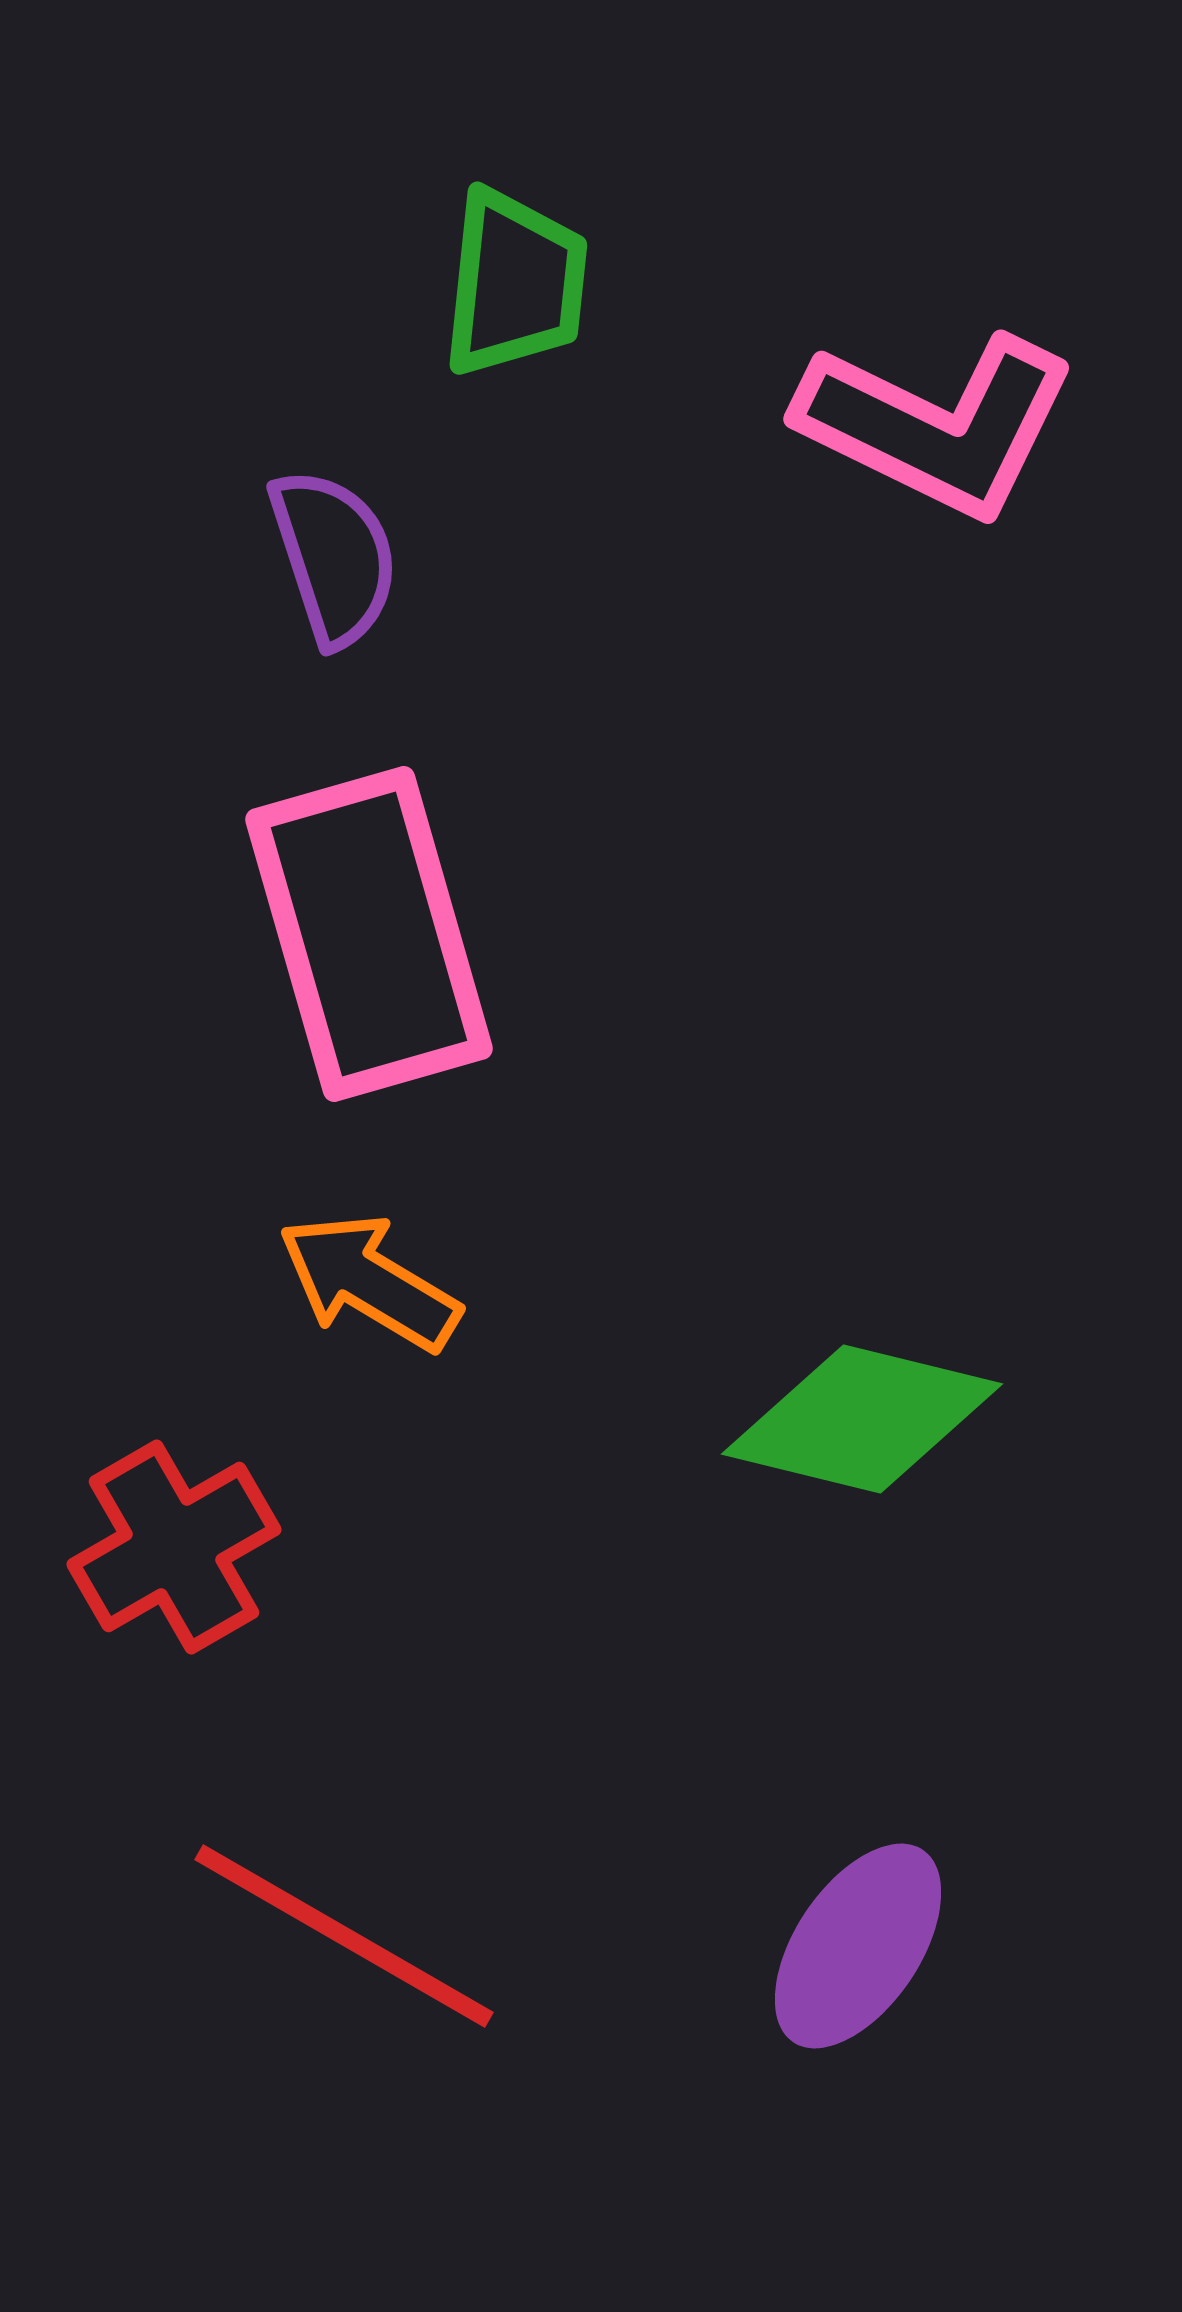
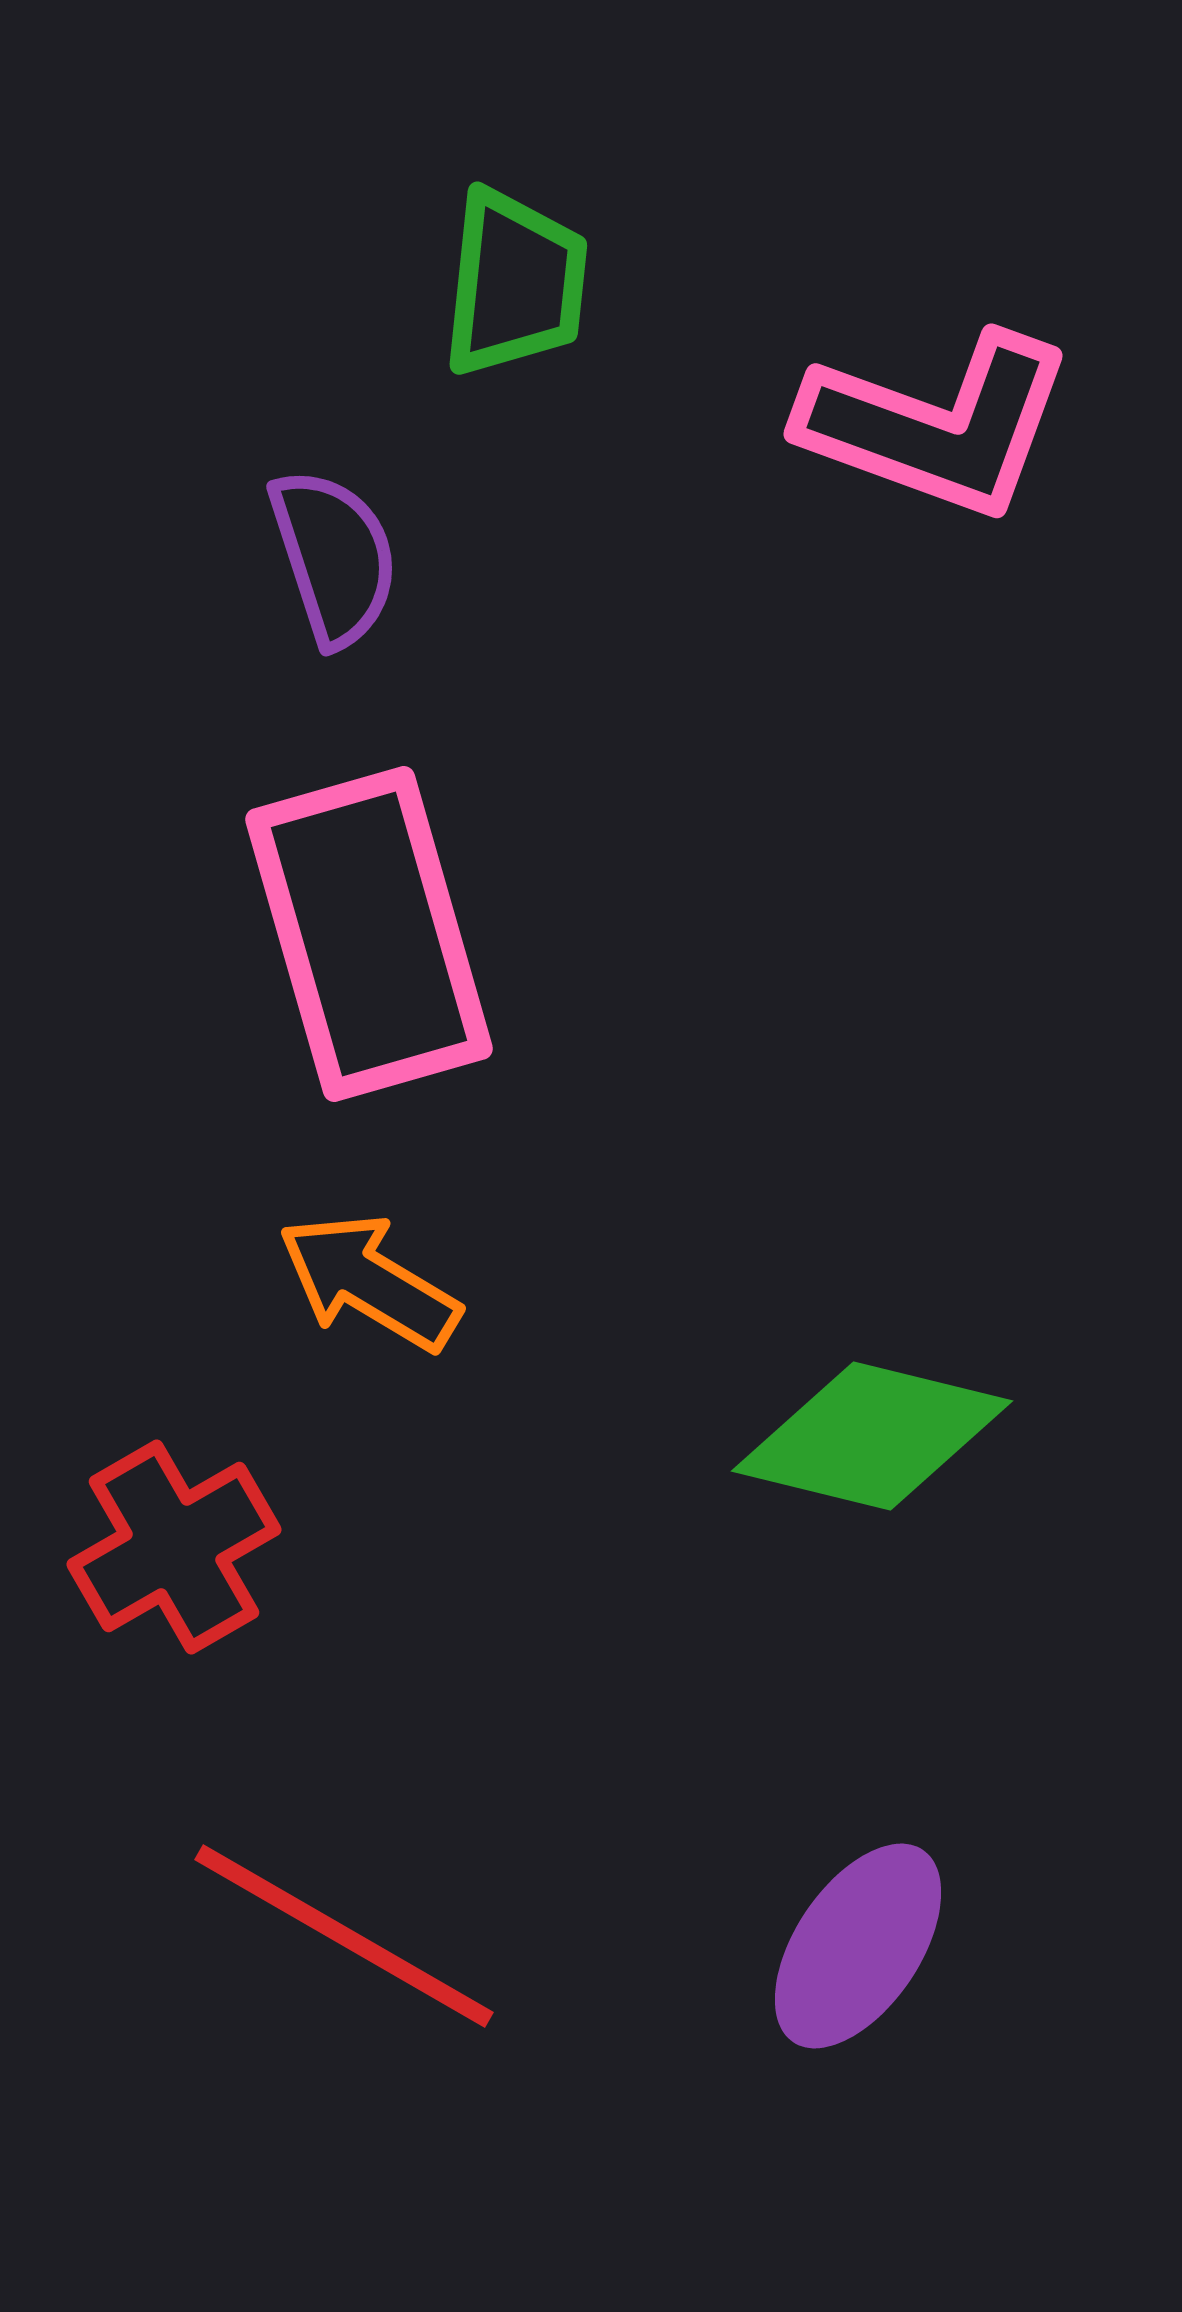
pink L-shape: rotated 6 degrees counterclockwise
green diamond: moved 10 px right, 17 px down
